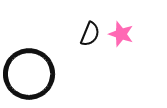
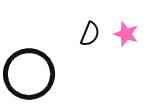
pink star: moved 5 px right
